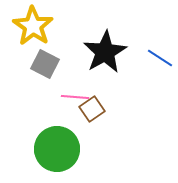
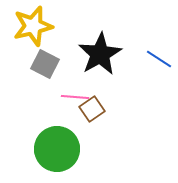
yellow star: rotated 24 degrees clockwise
black star: moved 5 px left, 2 px down
blue line: moved 1 px left, 1 px down
